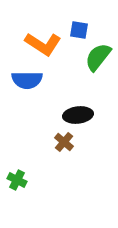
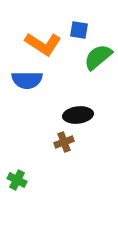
green semicircle: rotated 12 degrees clockwise
brown cross: rotated 30 degrees clockwise
